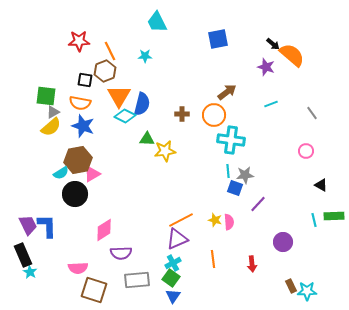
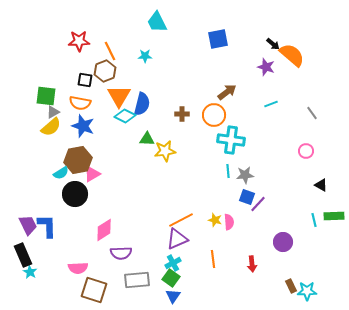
blue square at (235, 188): moved 12 px right, 9 px down
